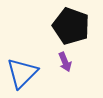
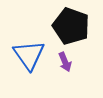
blue triangle: moved 7 px right, 18 px up; rotated 20 degrees counterclockwise
